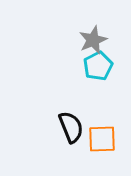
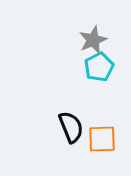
cyan pentagon: moved 1 px right, 1 px down
